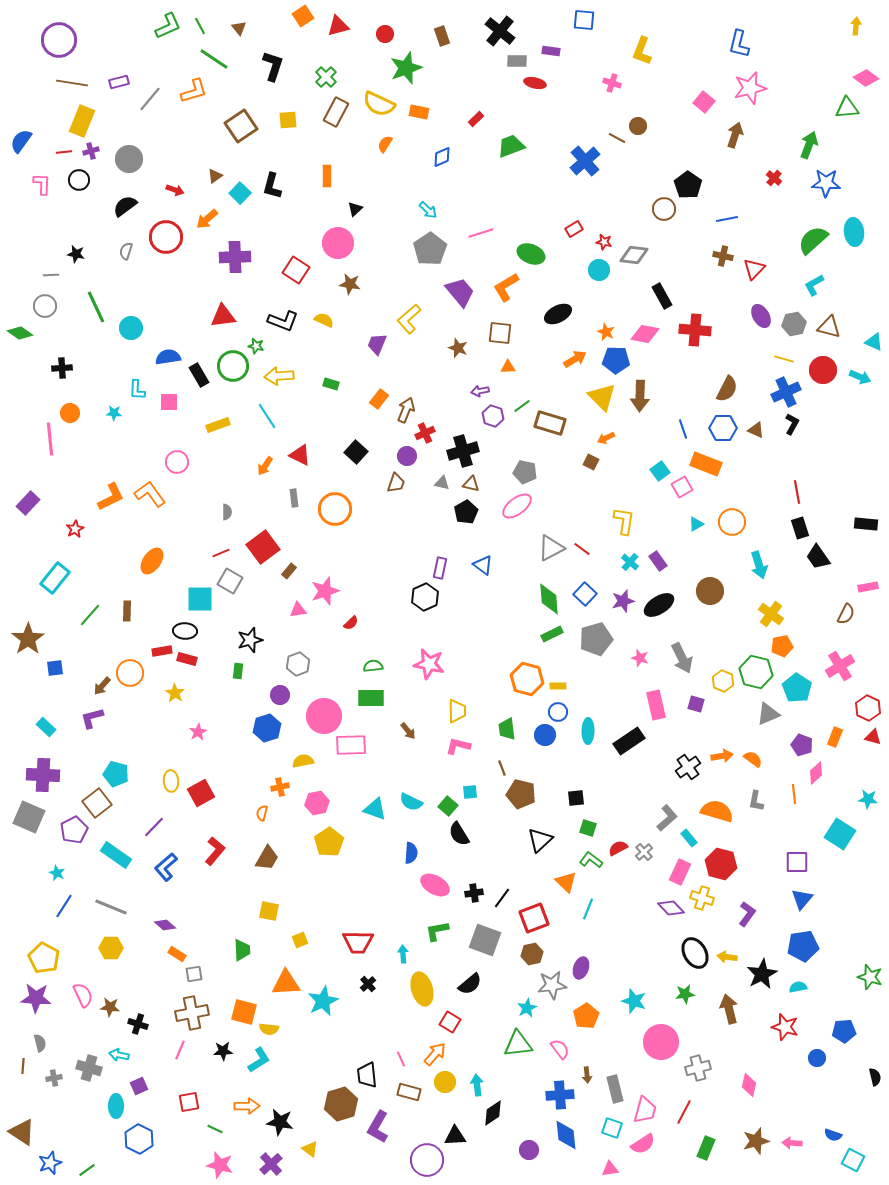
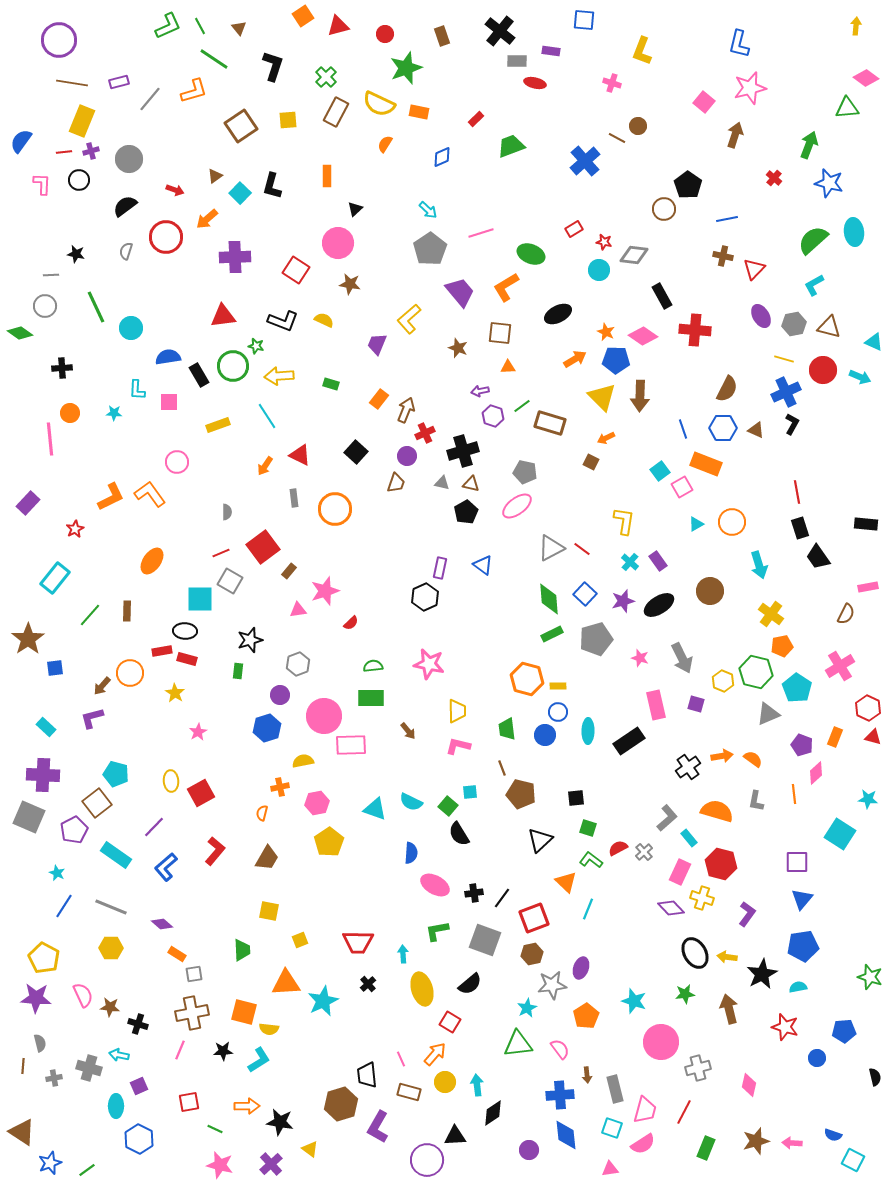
blue star at (826, 183): moved 3 px right; rotated 12 degrees clockwise
pink diamond at (645, 334): moved 2 px left, 2 px down; rotated 24 degrees clockwise
purple diamond at (165, 925): moved 3 px left, 1 px up
